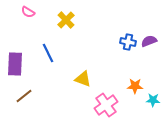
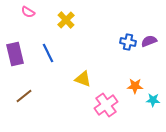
purple rectangle: moved 10 px up; rotated 15 degrees counterclockwise
